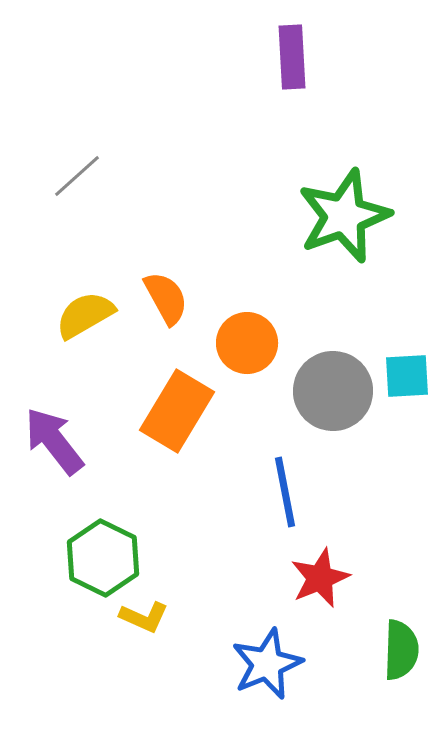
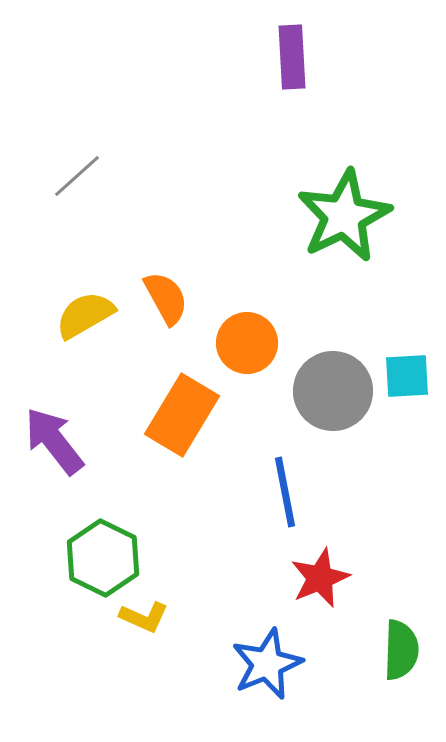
green star: rotated 6 degrees counterclockwise
orange rectangle: moved 5 px right, 4 px down
